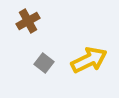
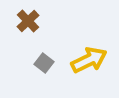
brown cross: rotated 15 degrees counterclockwise
